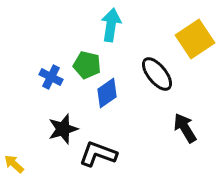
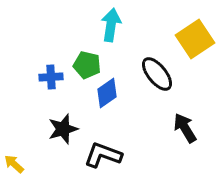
blue cross: rotated 30 degrees counterclockwise
black L-shape: moved 5 px right, 1 px down
